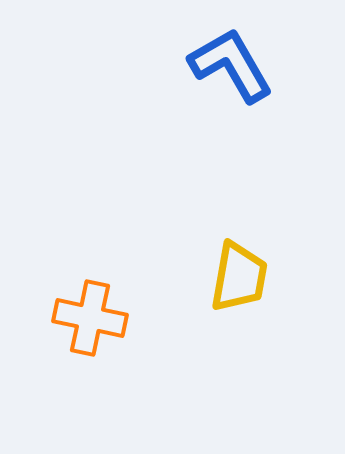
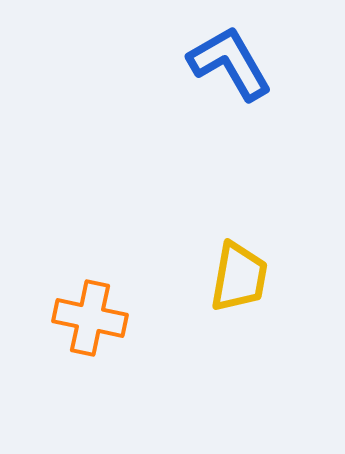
blue L-shape: moved 1 px left, 2 px up
